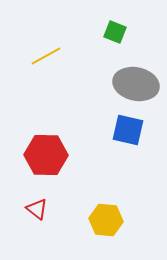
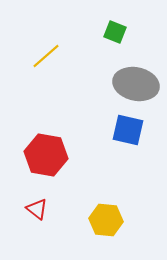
yellow line: rotated 12 degrees counterclockwise
red hexagon: rotated 9 degrees clockwise
